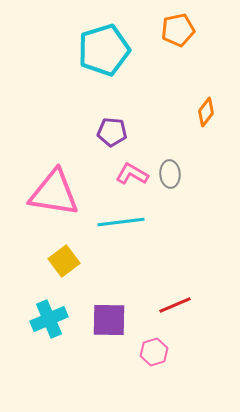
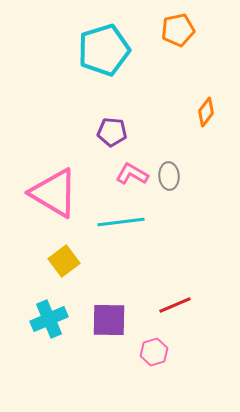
gray ellipse: moved 1 px left, 2 px down
pink triangle: rotated 22 degrees clockwise
